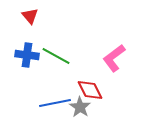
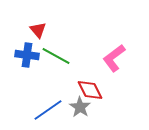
red triangle: moved 8 px right, 14 px down
blue line: moved 7 px left, 7 px down; rotated 24 degrees counterclockwise
